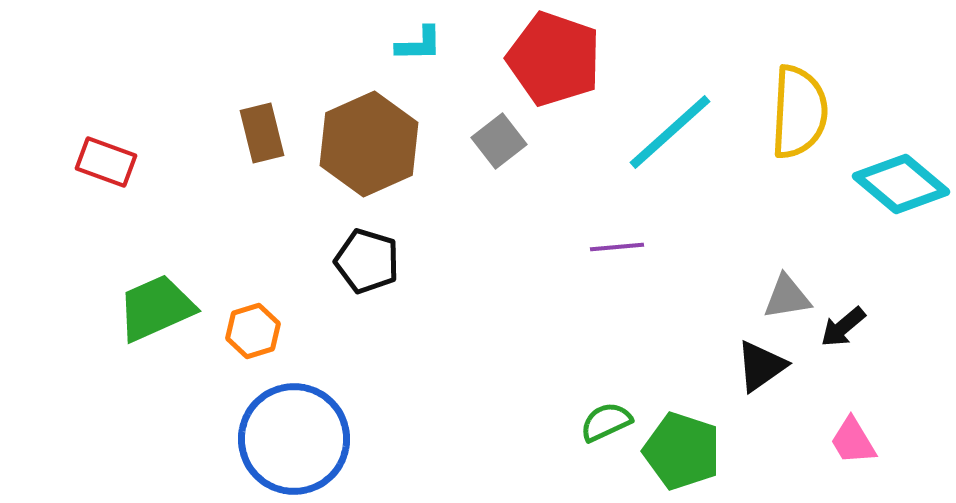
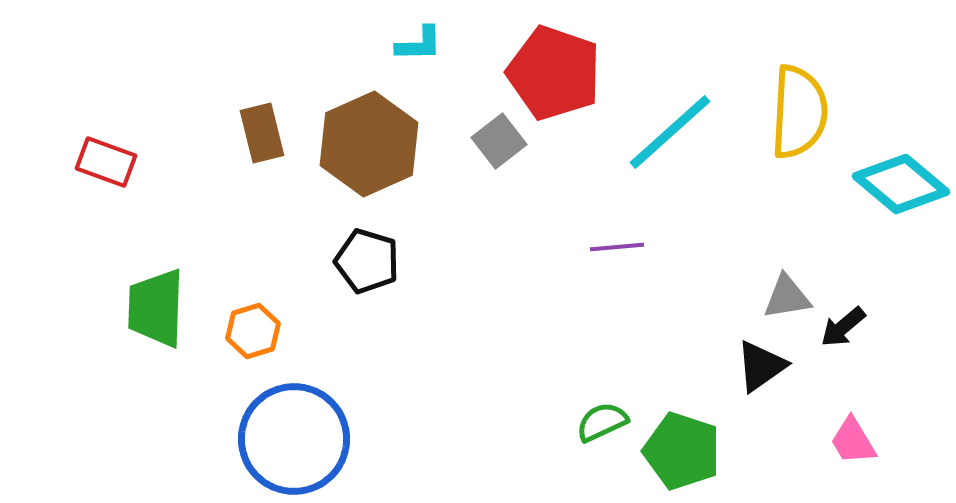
red pentagon: moved 14 px down
green trapezoid: rotated 64 degrees counterclockwise
green semicircle: moved 4 px left
